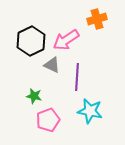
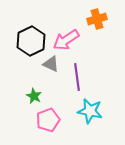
gray triangle: moved 1 px left, 1 px up
purple line: rotated 12 degrees counterclockwise
green star: rotated 14 degrees clockwise
